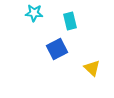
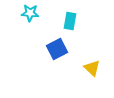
cyan star: moved 4 px left
cyan rectangle: rotated 24 degrees clockwise
